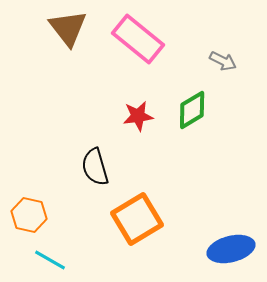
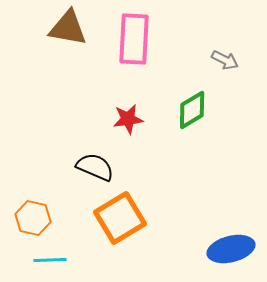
brown triangle: rotated 42 degrees counterclockwise
pink rectangle: moved 4 px left; rotated 54 degrees clockwise
gray arrow: moved 2 px right, 1 px up
red star: moved 10 px left, 3 px down
black semicircle: rotated 129 degrees clockwise
orange hexagon: moved 4 px right, 3 px down
orange square: moved 17 px left, 1 px up
cyan line: rotated 32 degrees counterclockwise
